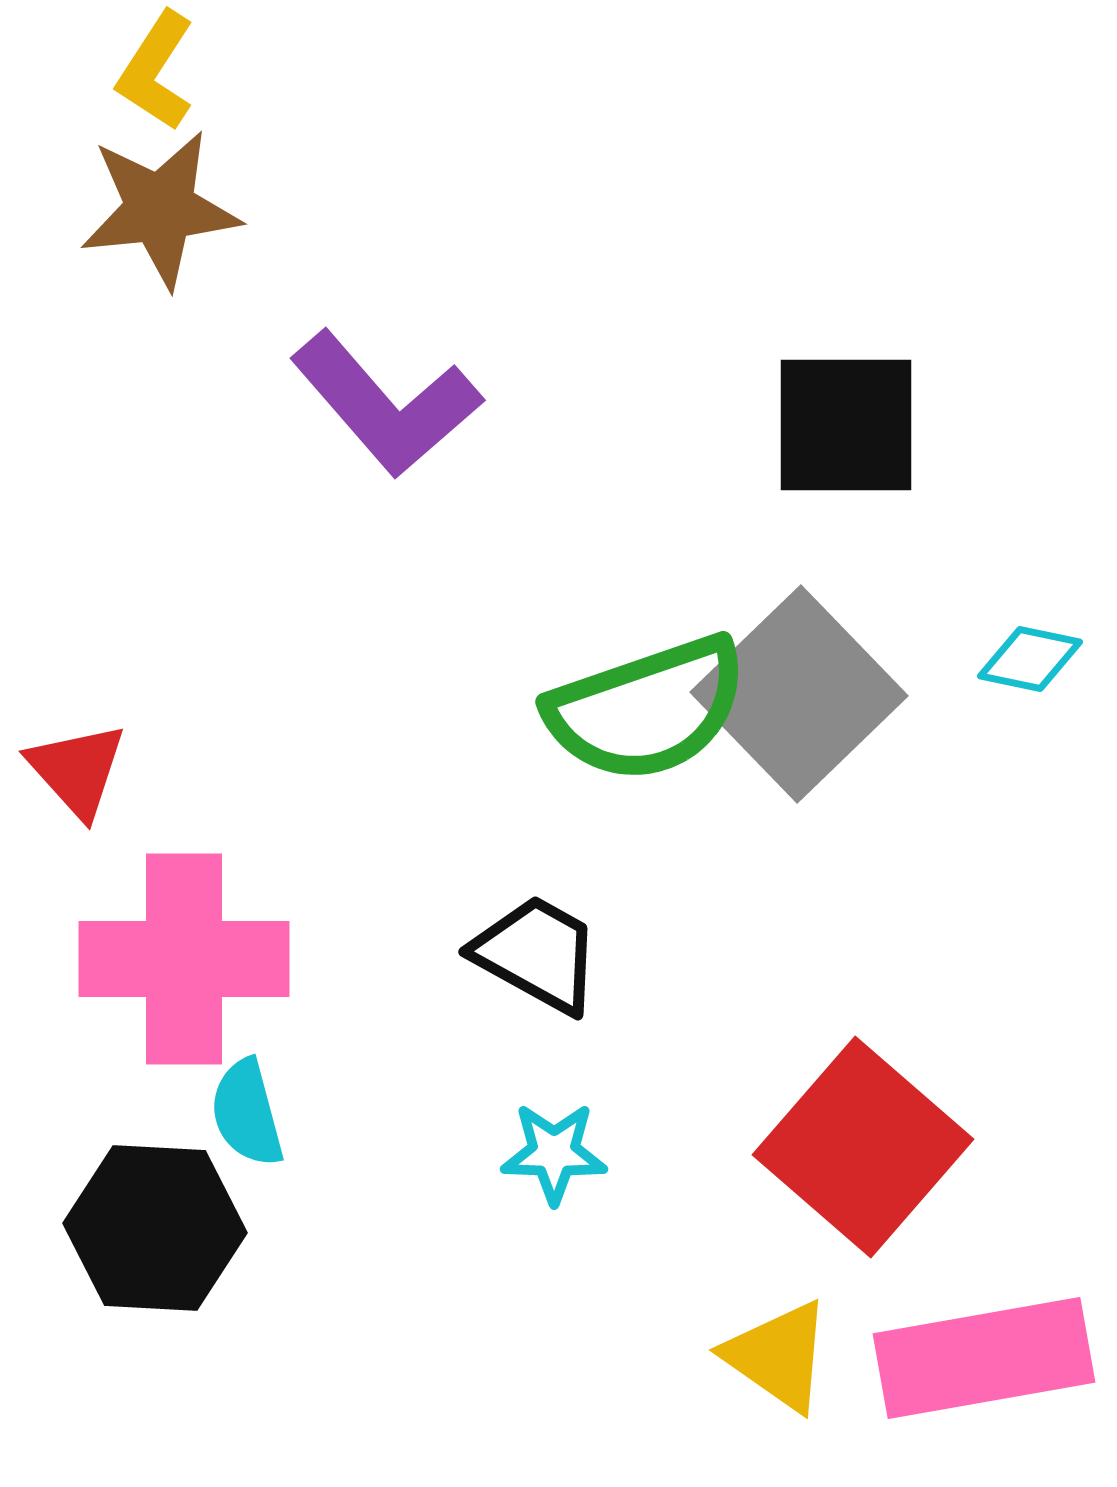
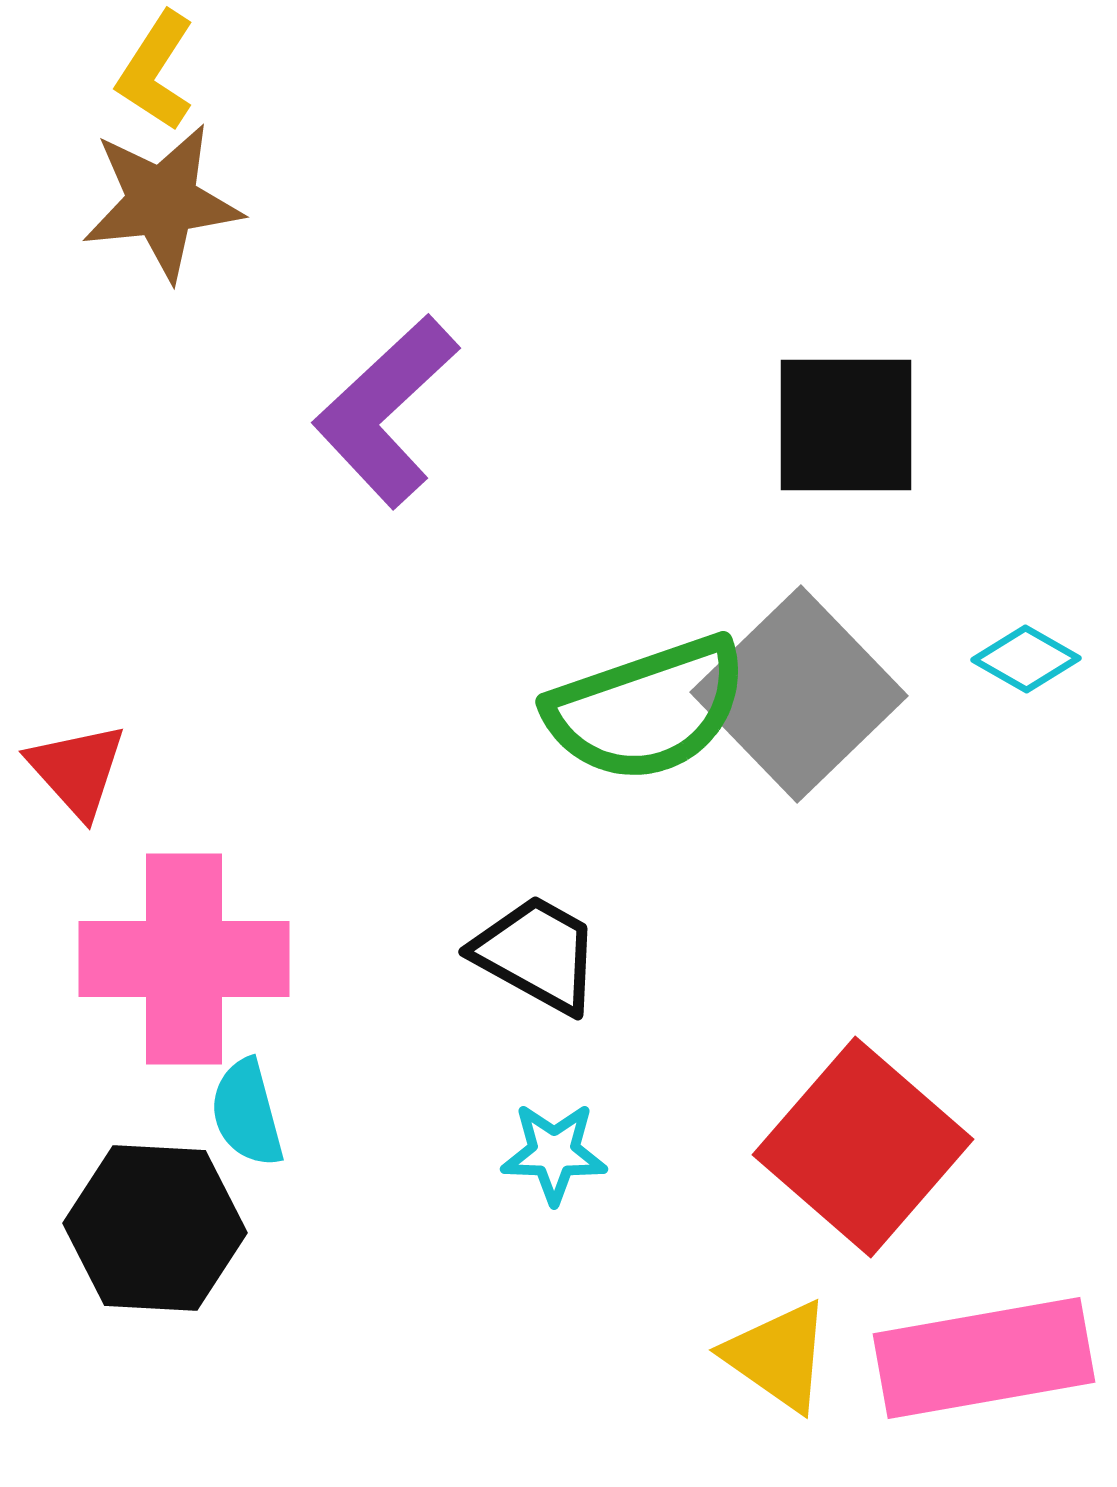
brown star: moved 2 px right, 7 px up
purple L-shape: moved 7 px down; rotated 88 degrees clockwise
cyan diamond: moved 4 px left; rotated 18 degrees clockwise
